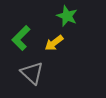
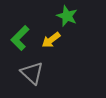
green L-shape: moved 1 px left
yellow arrow: moved 3 px left, 3 px up
